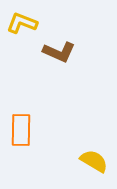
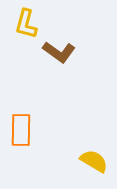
yellow L-shape: moved 4 px right, 1 px down; rotated 96 degrees counterclockwise
brown L-shape: rotated 12 degrees clockwise
